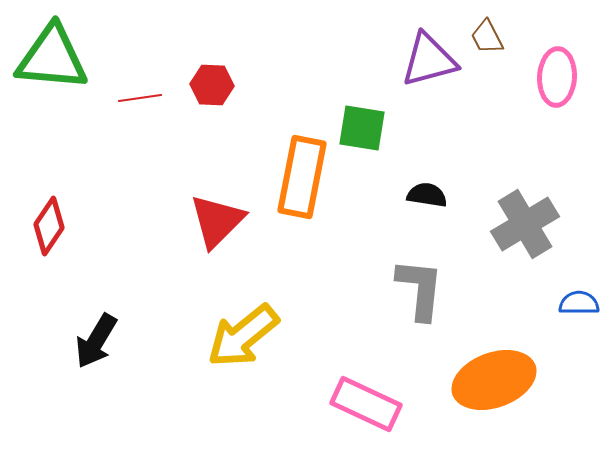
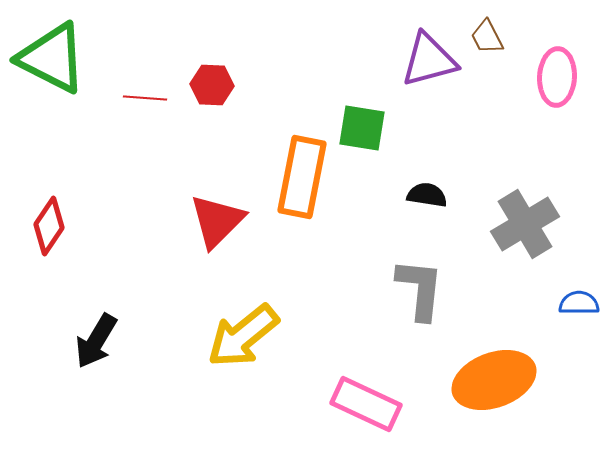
green triangle: rotated 22 degrees clockwise
red line: moved 5 px right; rotated 12 degrees clockwise
